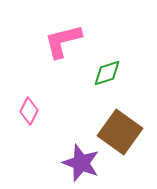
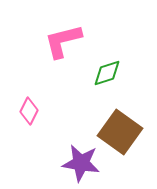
purple star: rotated 12 degrees counterclockwise
